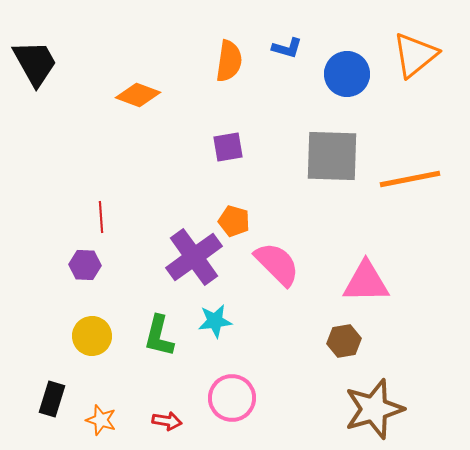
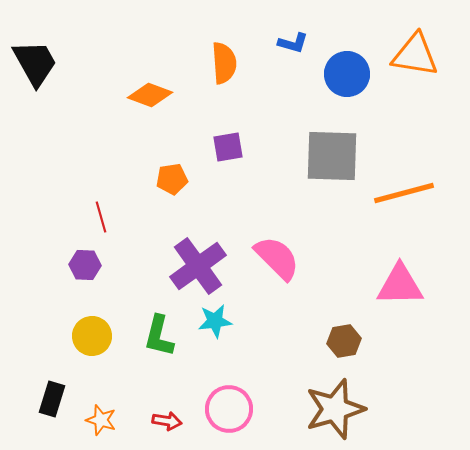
blue L-shape: moved 6 px right, 5 px up
orange triangle: rotated 48 degrees clockwise
orange semicircle: moved 5 px left, 2 px down; rotated 12 degrees counterclockwise
orange diamond: moved 12 px right
orange line: moved 6 px left, 14 px down; rotated 4 degrees counterclockwise
red line: rotated 12 degrees counterclockwise
orange pentagon: moved 62 px left, 42 px up; rotated 24 degrees counterclockwise
purple cross: moved 4 px right, 9 px down
pink semicircle: moved 6 px up
pink triangle: moved 34 px right, 3 px down
pink circle: moved 3 px left, 11 px down
brown star: moved 39 px left
